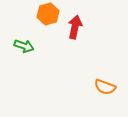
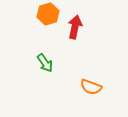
green arrow: moved 21 px right, 17 px down; rotated 36 degrees clockwise
orange semicircle: moved 14 px left
